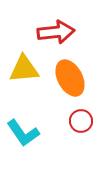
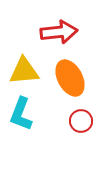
red arrow: moved 3 px right
yellow triangle: moved 2 px down
cyan L-shape: moved 2 px left, 19 px up; rotated 56 degrees clockwise
